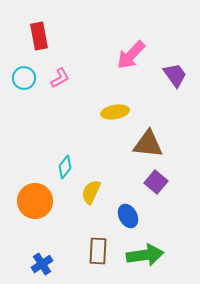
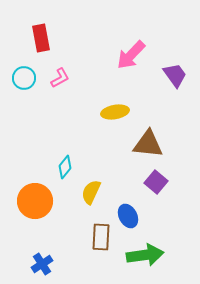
red rectangle: moved 2 px right, 2 px down
brown rectangle: moved 3 px right, 14 px up
